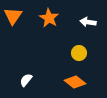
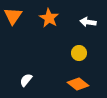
orange diamond: moved 3 px right, 2 px down
